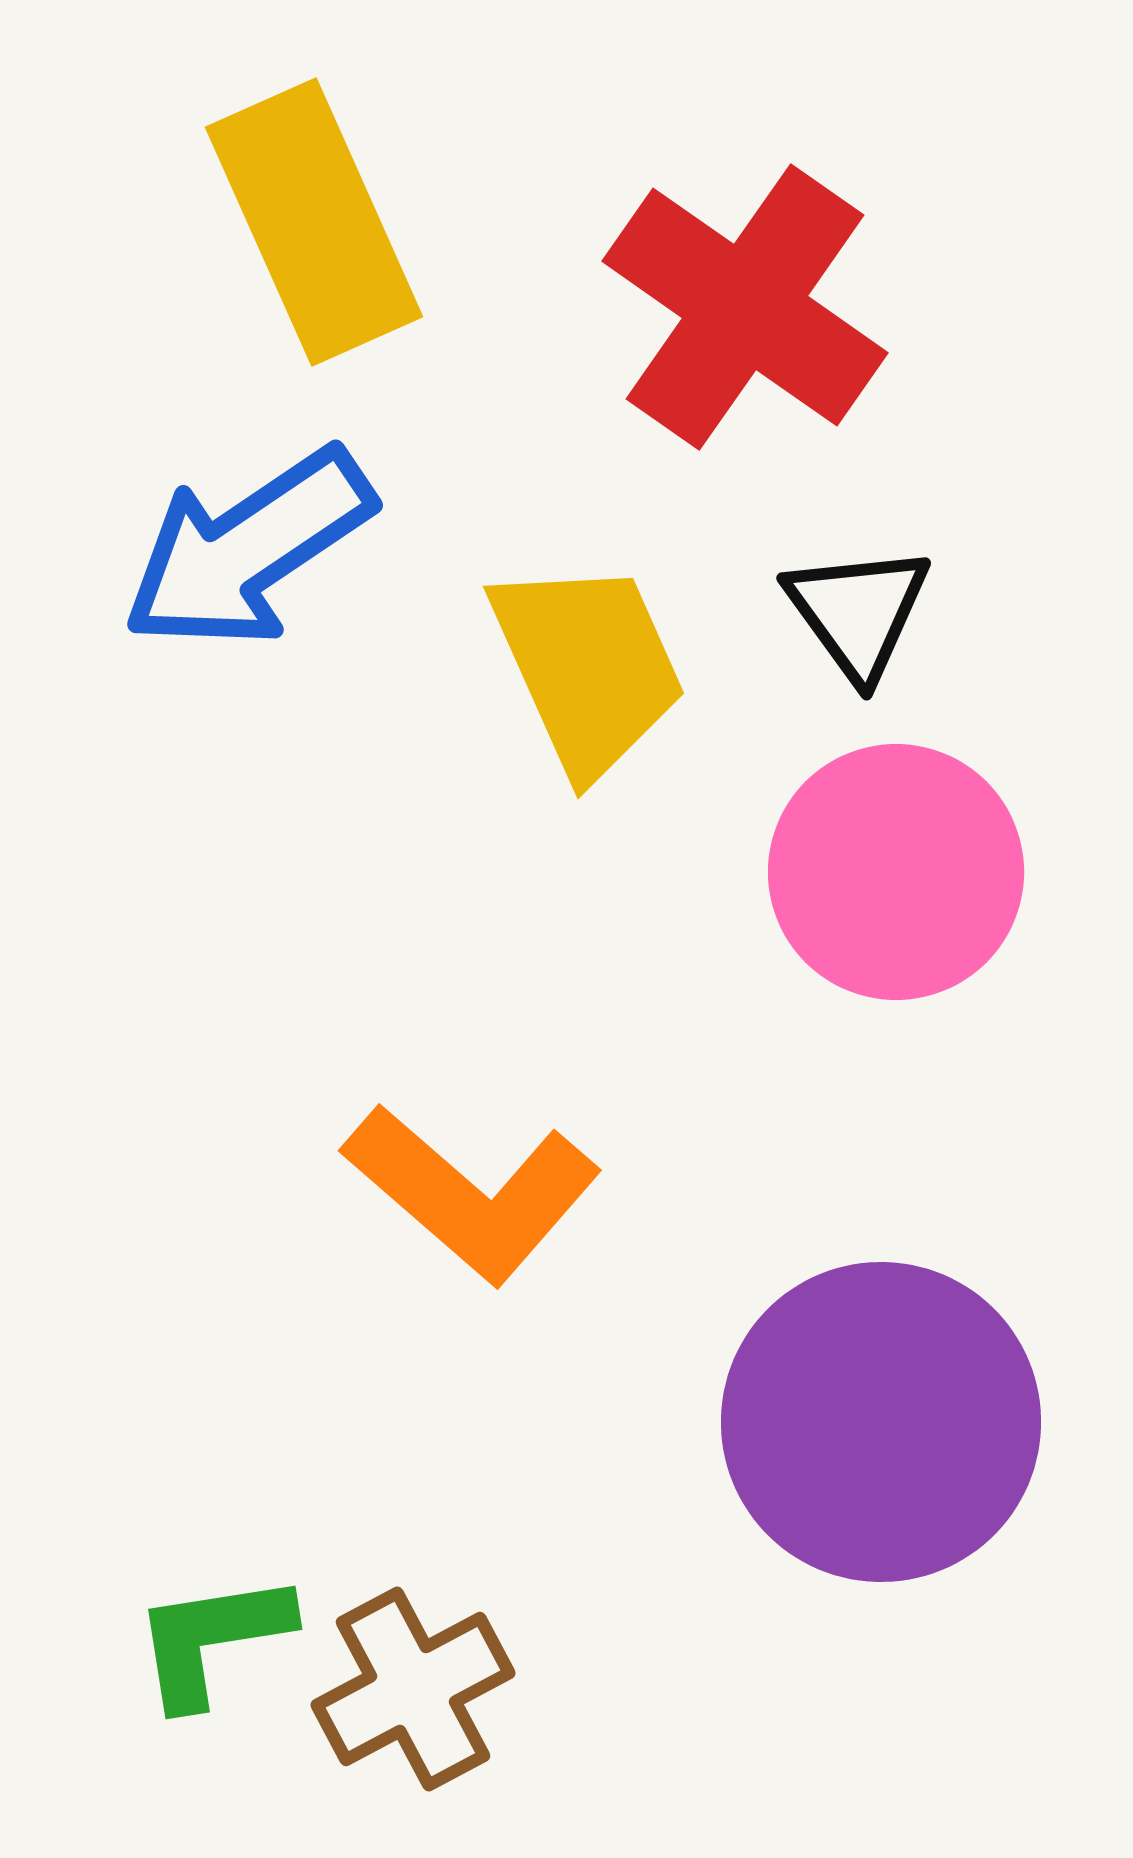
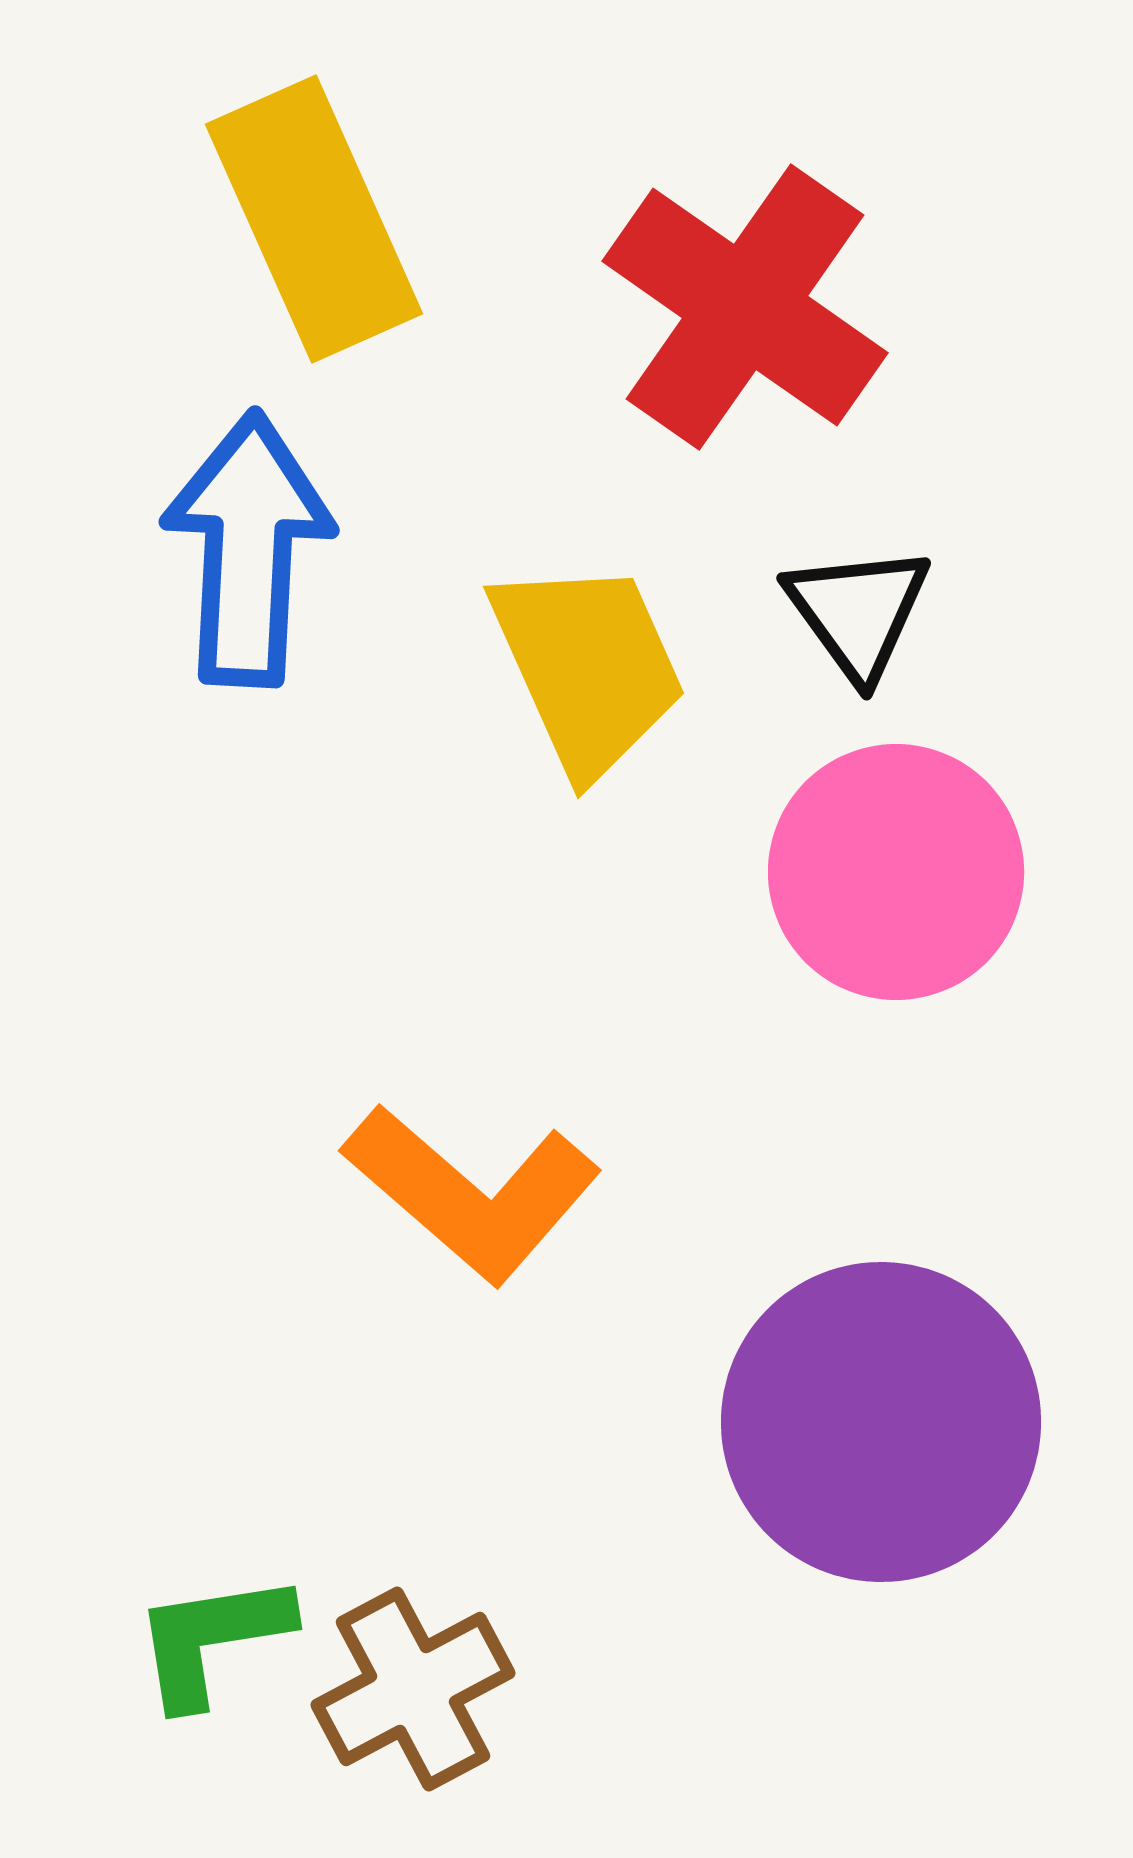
yellow rectangle: moved 3 px up
blue arrow: rotated 127 degrees clockwise
